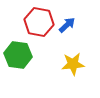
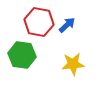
green hexagon: moved 4 px right
